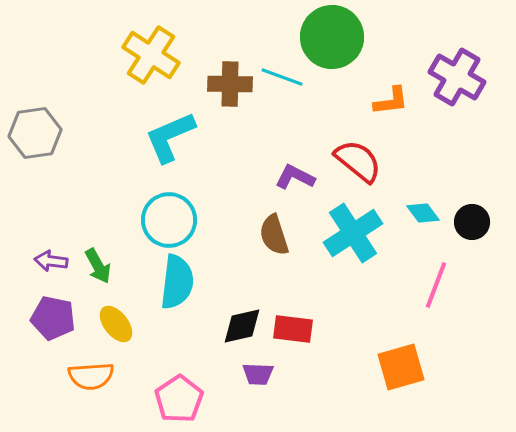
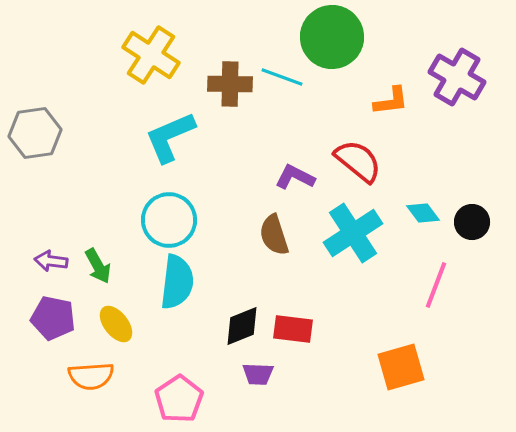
black diamond: rotated 9 degrees counterclockwise
